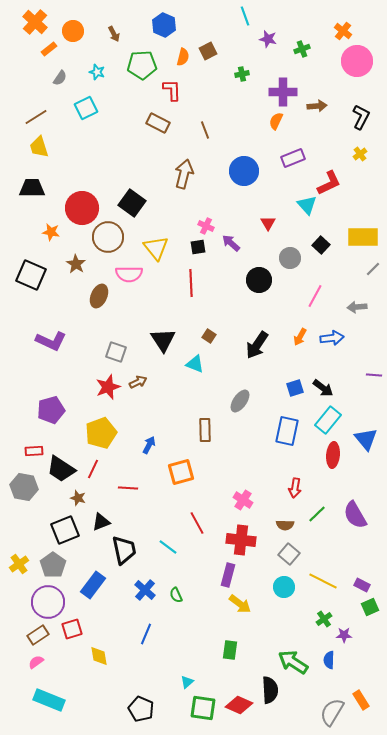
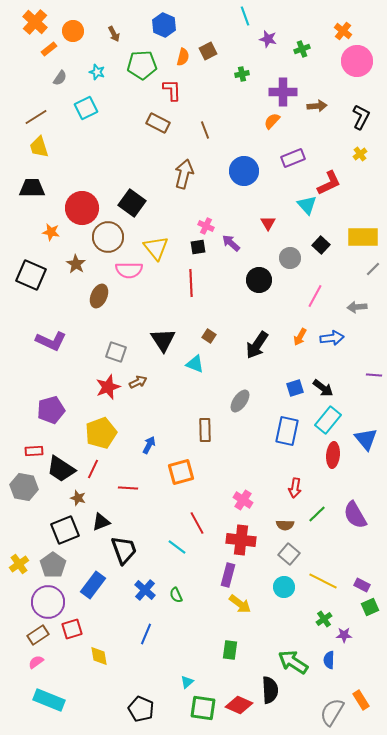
orange semicircle at (276, 121): moved 4 px left; rotated 18 degrees clockwise
pink semicircle at (129, 274): moved 4 px up
cyan line at (168, 547): moved 9 px right
black trapezoid at (124, 550): rotated 8 degrees counterclockwise
